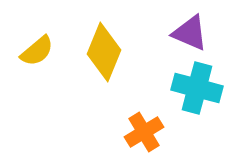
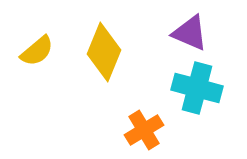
orange cross: moved 2 px up
